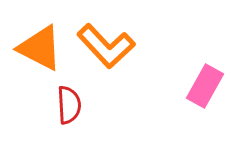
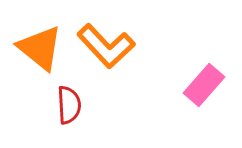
orange triangle: rotated 12 degrees clockwise
pink rectangle: moved 1 px left, 1 px up; rotated 12 degrees clockwise
